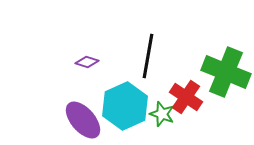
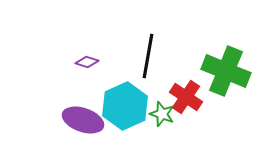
green cross: moved 1 px up
purple ellipse: rotated 30 degrees counterclockwise
